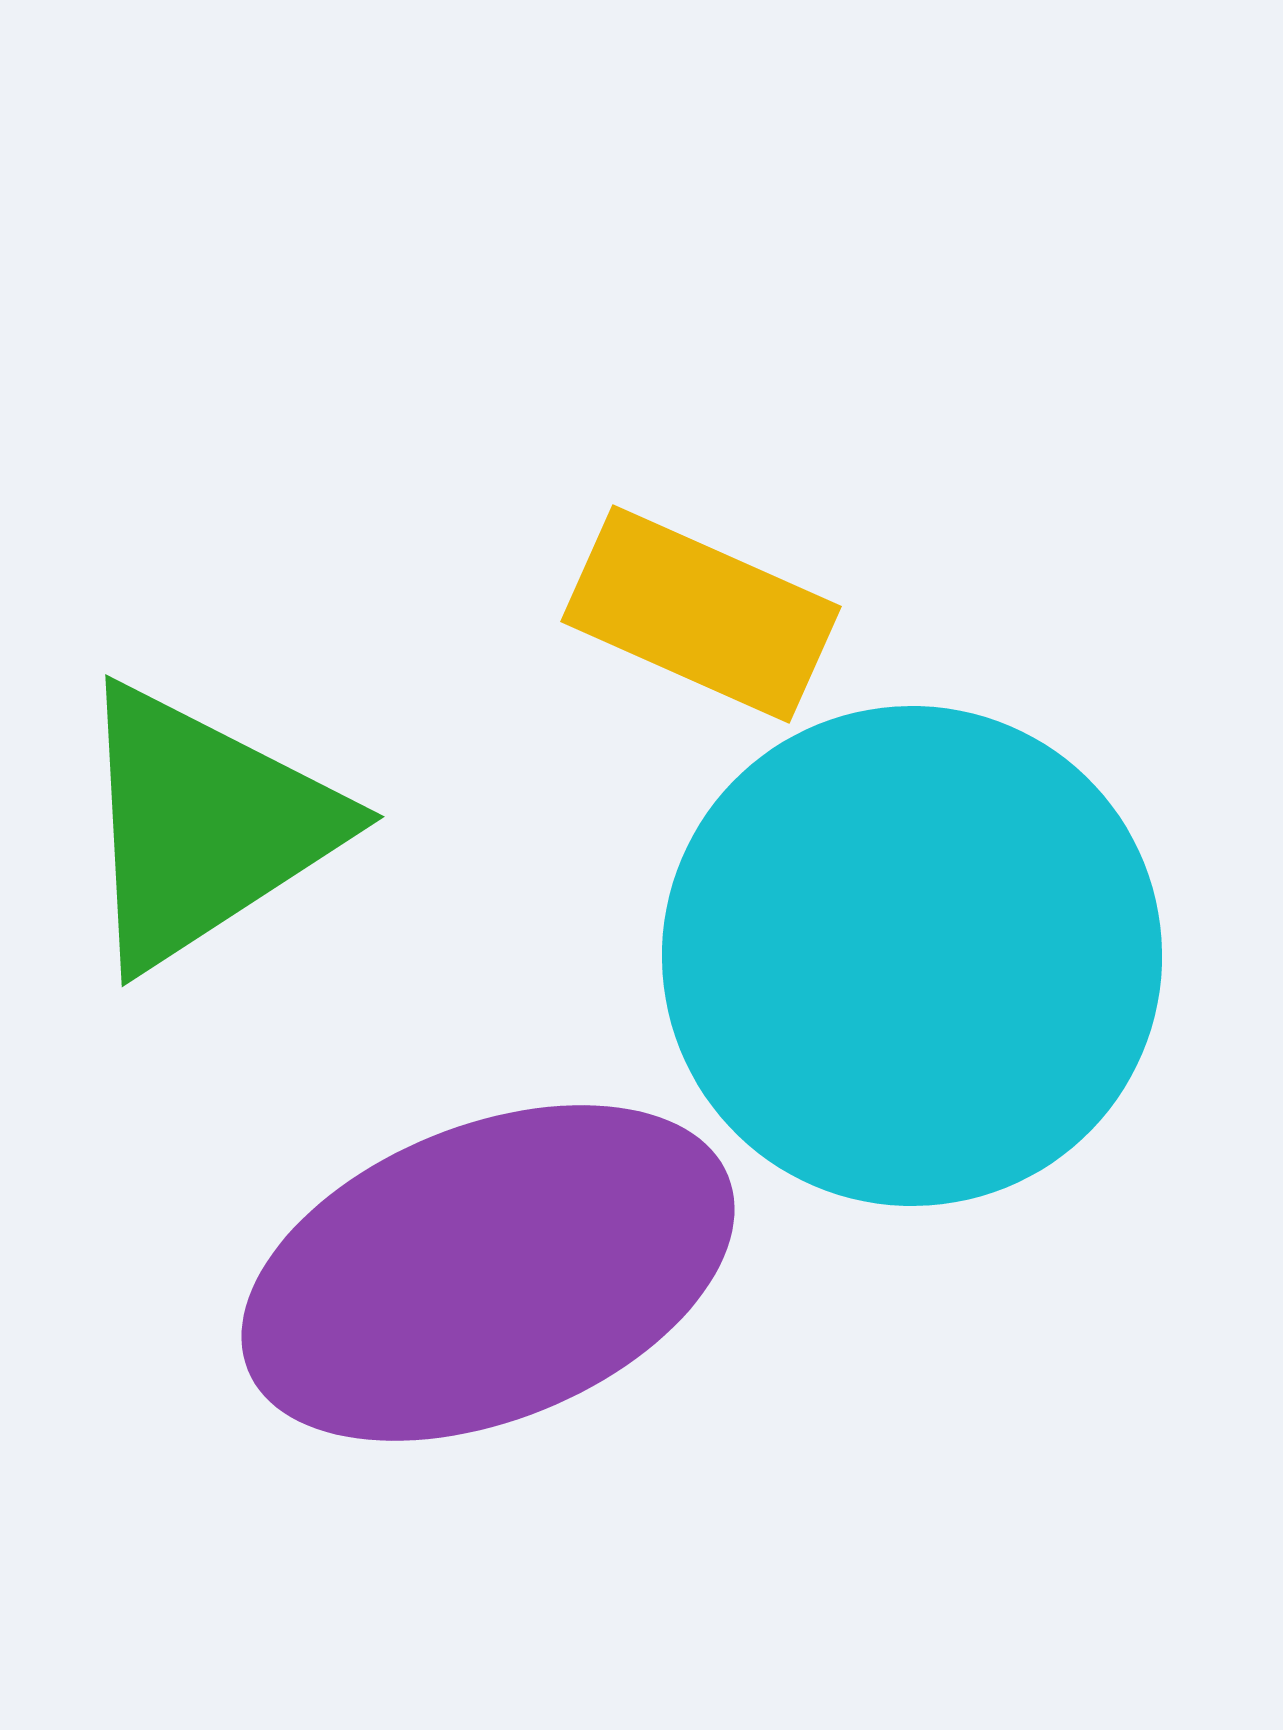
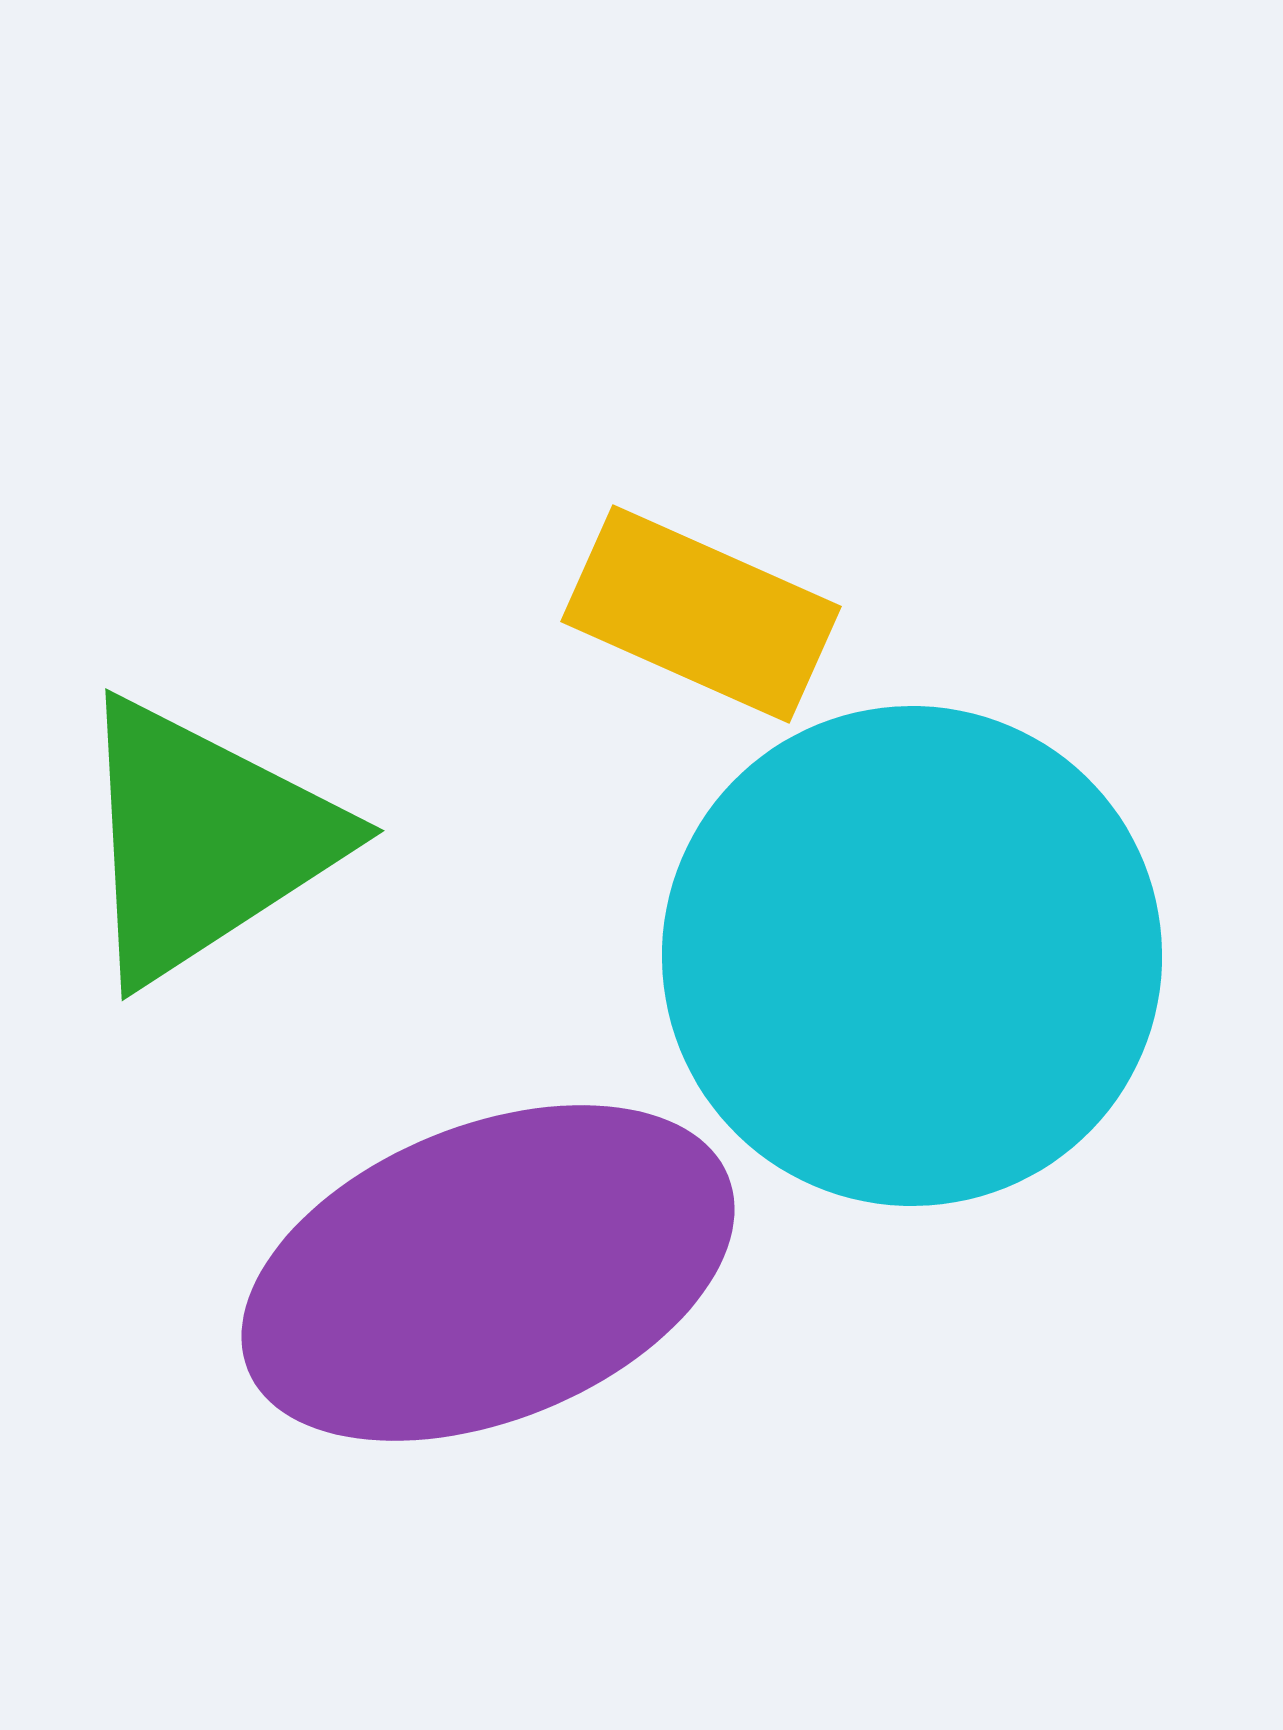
green triangle: moved 14 px down
